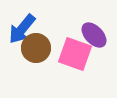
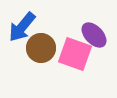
blue arrow: moved 2 px up
brown circle: moved 5 px right
